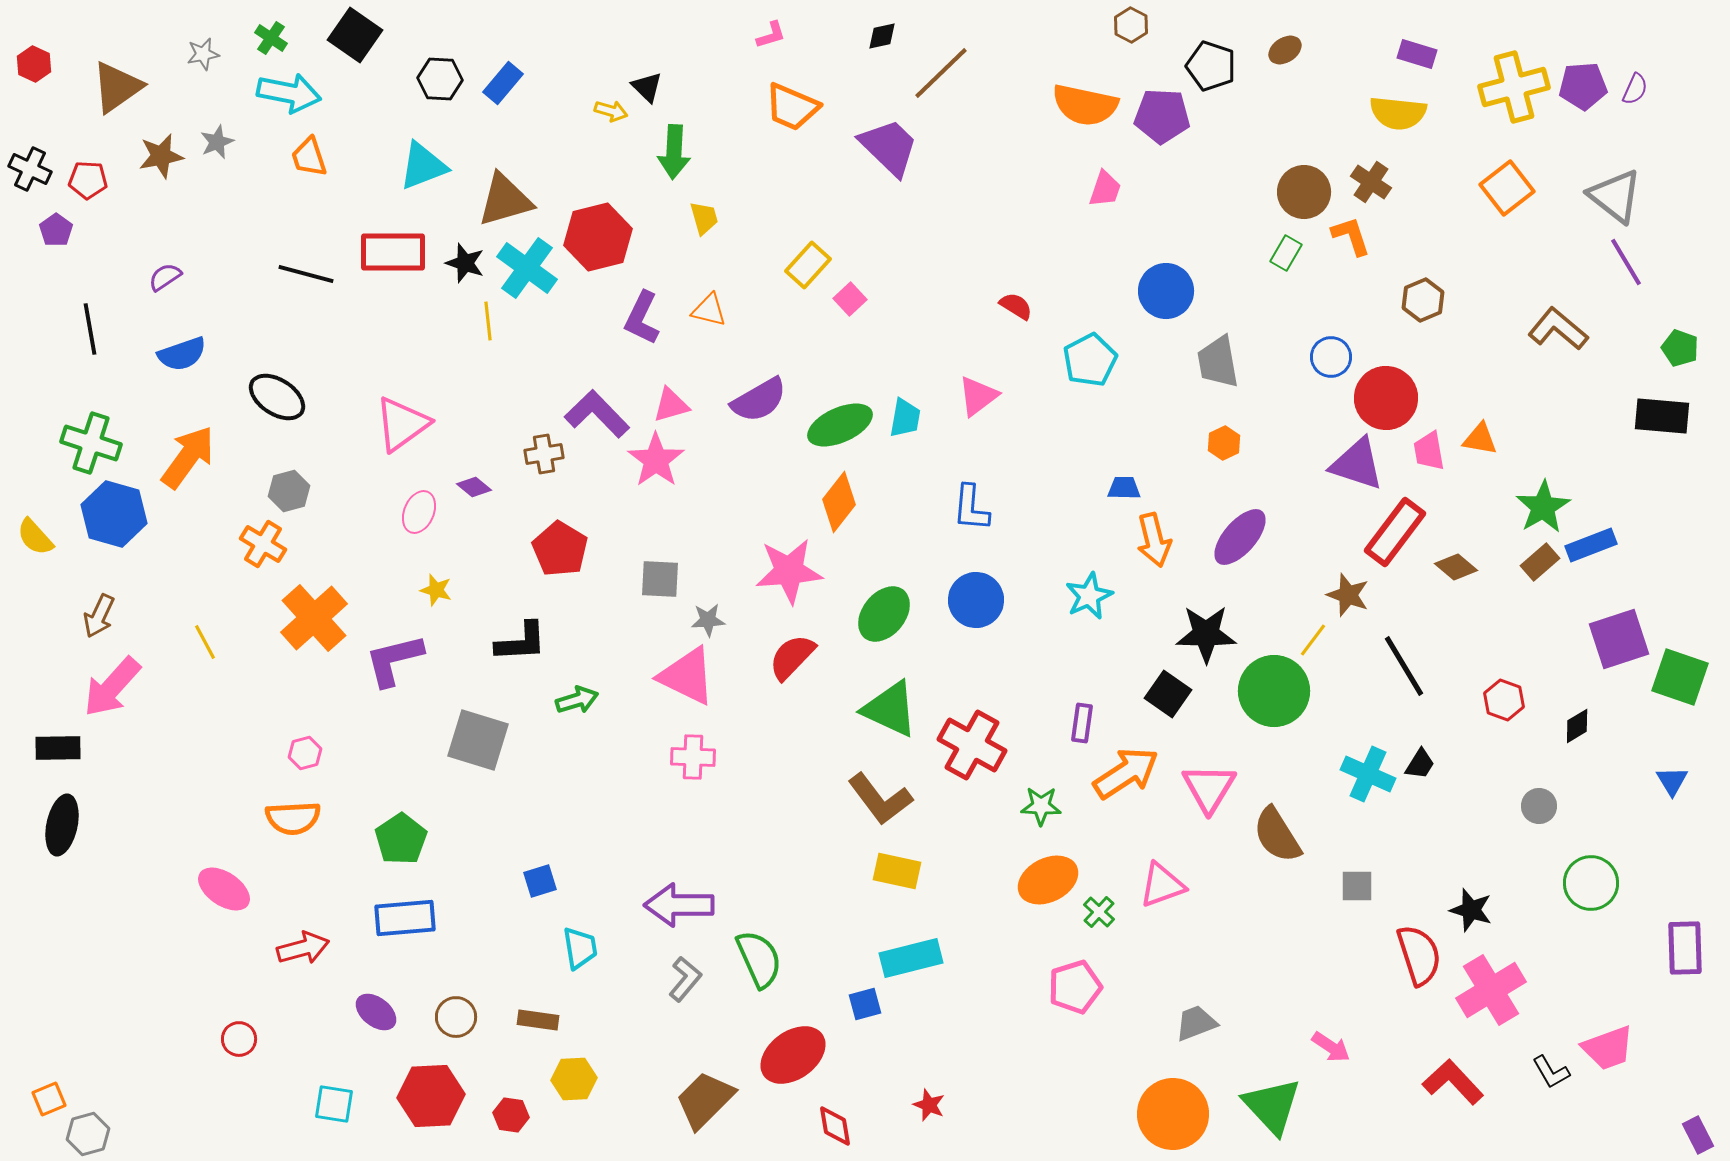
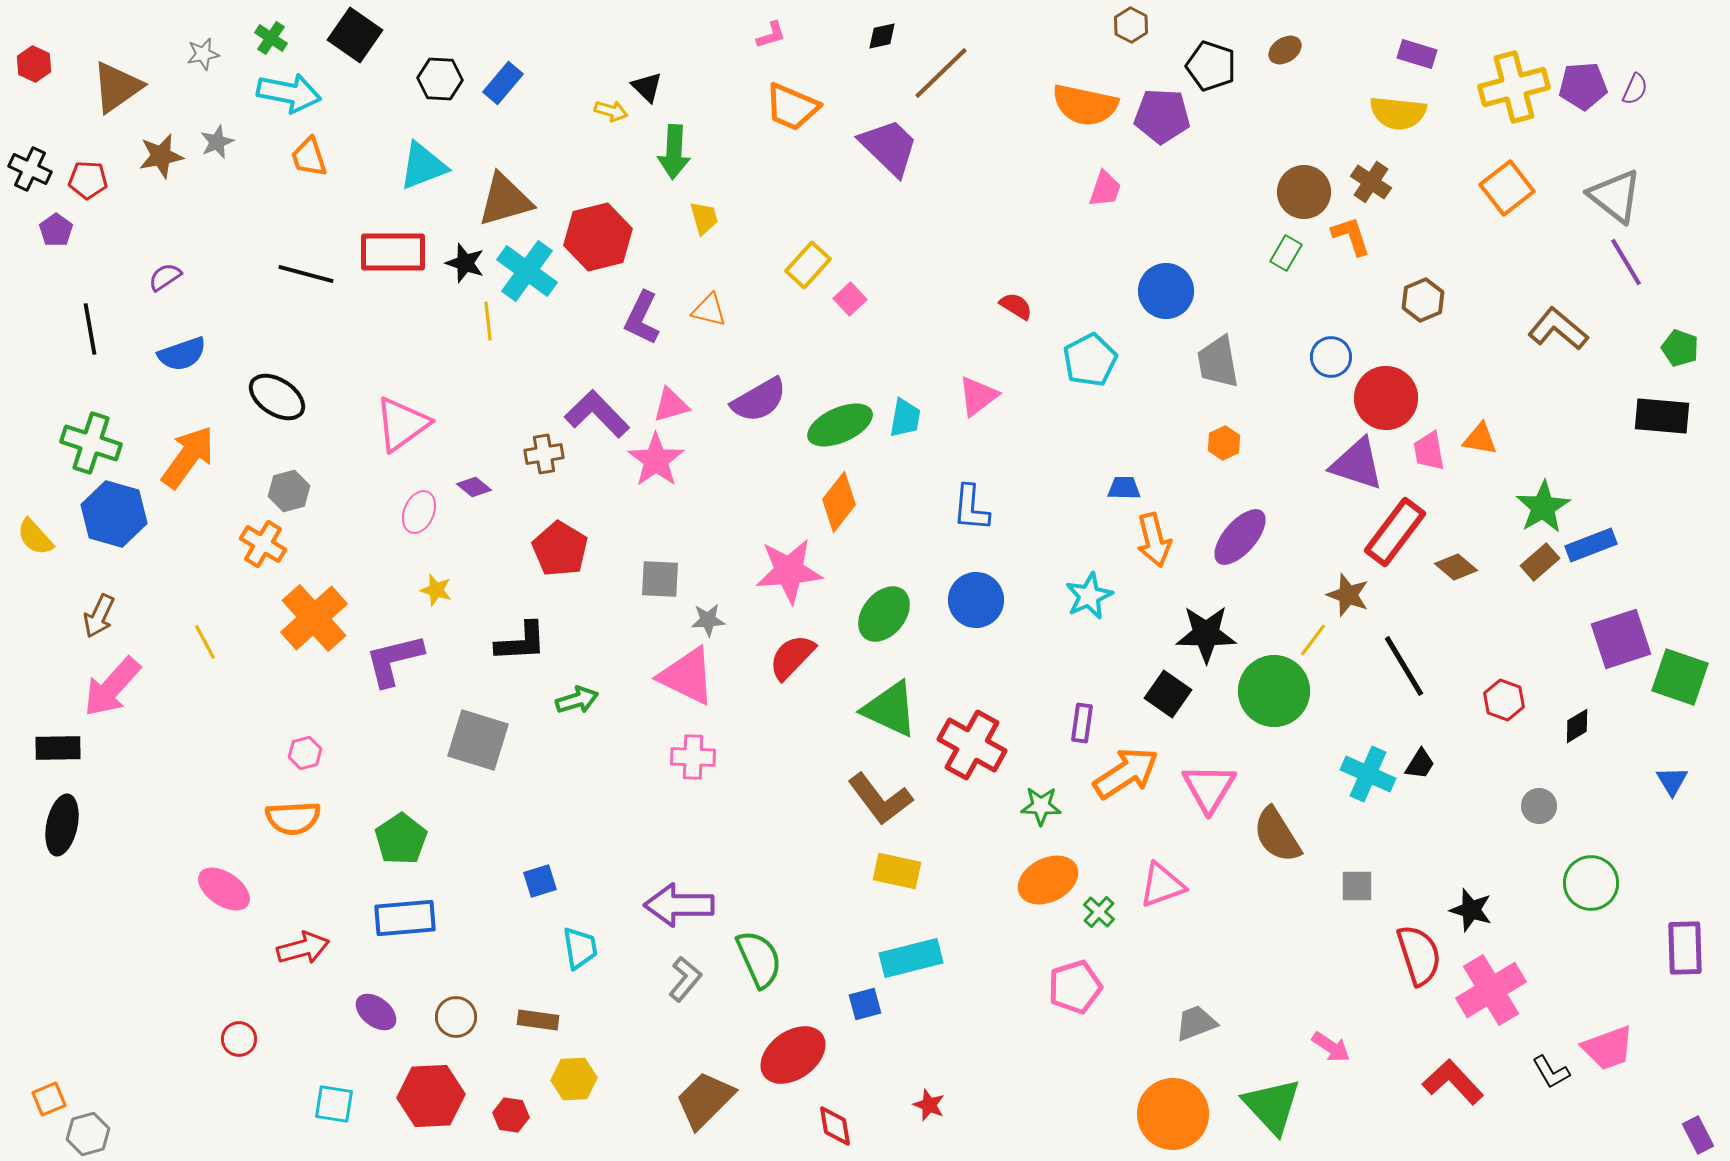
cyan cross at (527, 268): moved 3 px down
purple square at (1619, 639): moved 2 px right
